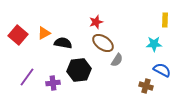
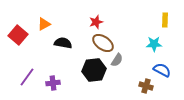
orange triangle: moved 9 px up
black hexagon: moved 15 px right
